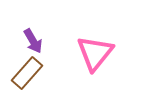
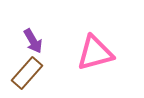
pink triangle: rotated 36 degrees clockwise
